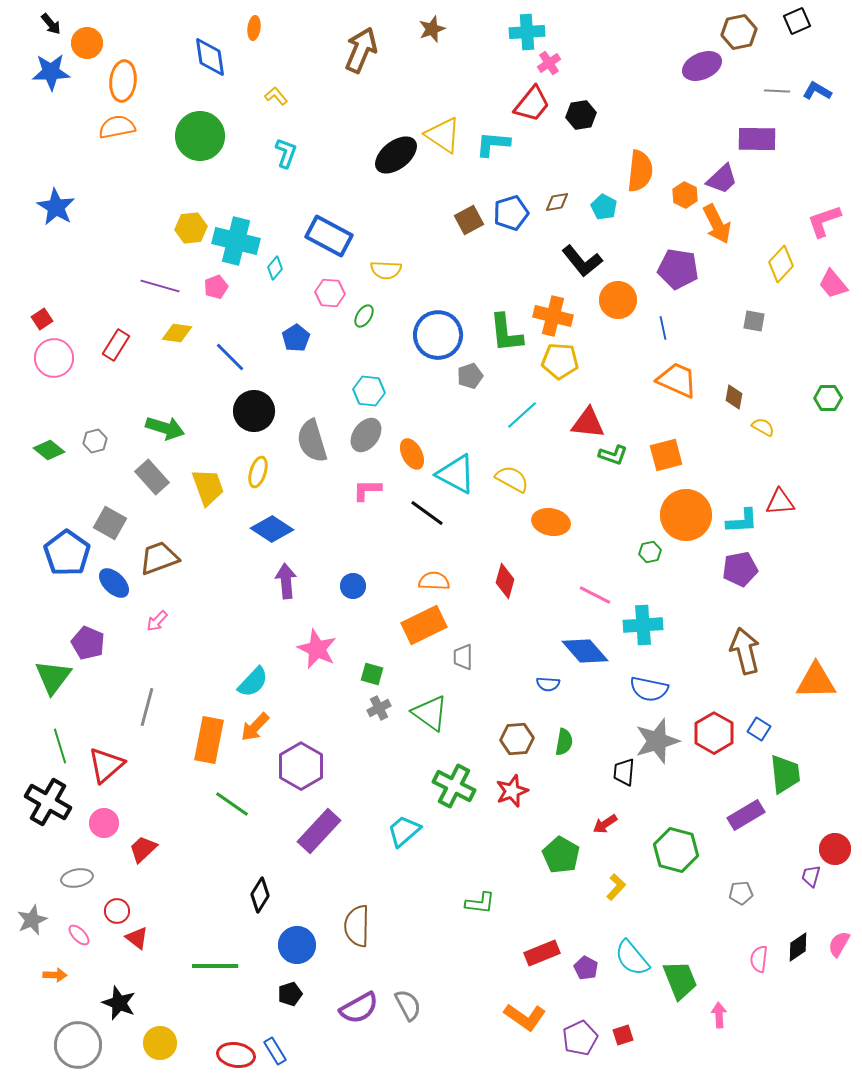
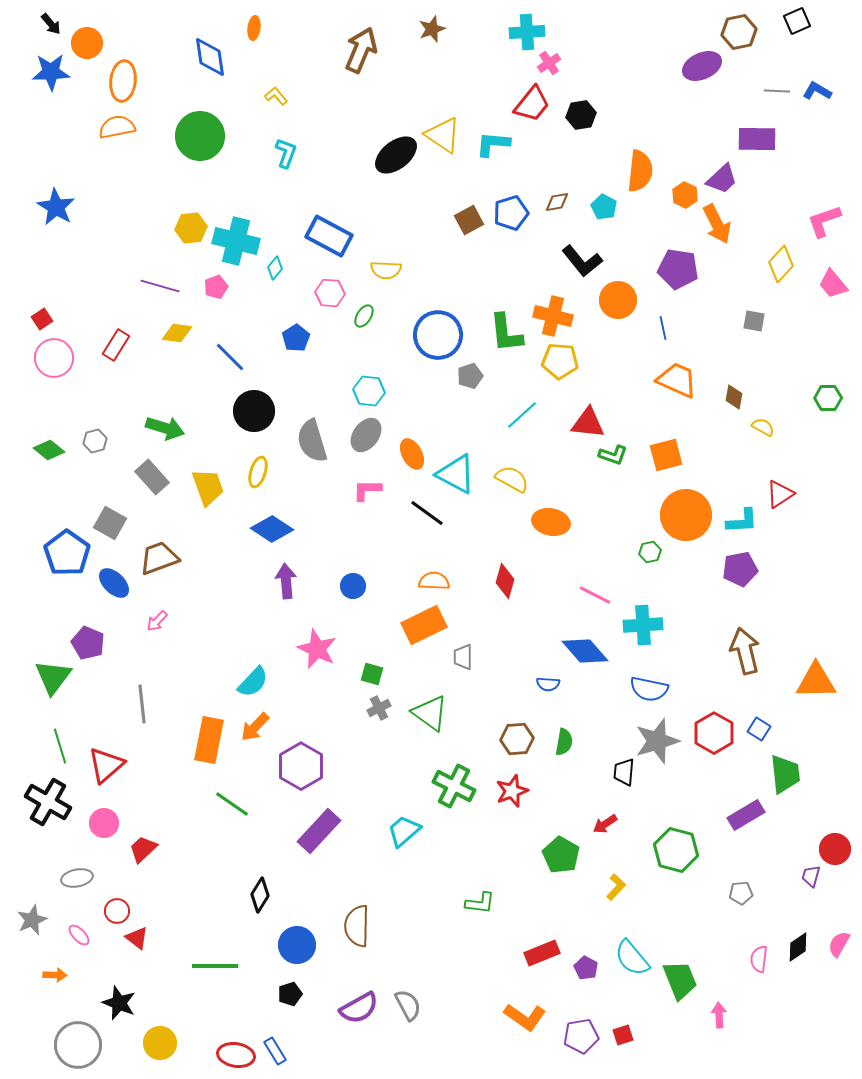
red triangle at (780, 502): moved 8 px up; rotated 28 degrees counterclockwise
gray line at (147, 707): moved 5 px left, 3 px up; rotated 21 degrees counterclockwise
purple pentagon at (580, 1038): moved 1 px right, 2 px up; rotated 16 degrees clockwise
